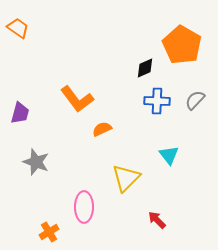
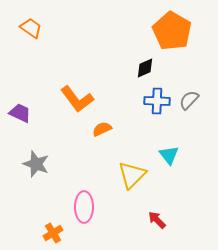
orange trapezoid: moved 13 px right
orange pentagon: moved 10 px left, 14 px up
gray semicircle: moved 6 px left
purple trapezoid: rotated 80 degrees counterclockwise
gray star: moved 2 px down
yellow triangle: moved 6 px right, 3 px up
orange cross: moved 4 px right, 1 px down
